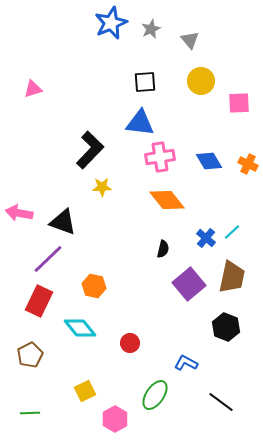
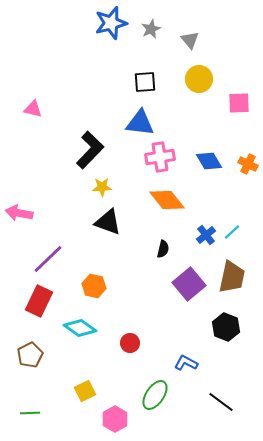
blue star: rotated 8 degrees clockwise
yellow circle: moved 2 px left, 2 px up
pink triangle: moved 20 px down; rotated 30 degrees clockwise
black triangle: moved 45 px right
blue cross: moved 3 px up; rotated 12 degrees clockwise
cyan diamond: rotated 16 degrees counterclockwise
